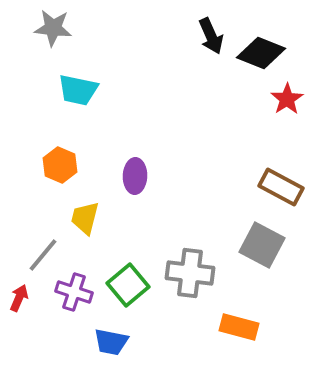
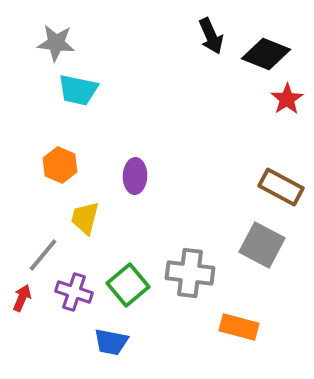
gray star: moved 3 px right, 15 px down
black diamond: moved 5 px right, 1 px down
red arrow: moved 3 px right
